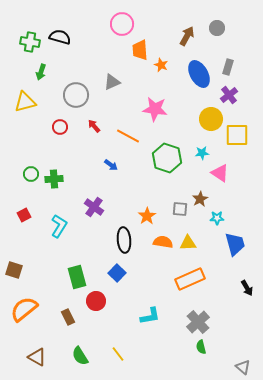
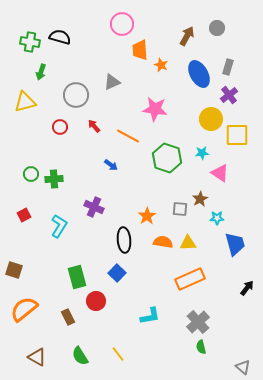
purple cross at (94, 207): rotated 12 degrees counterclockwise
black arrow at (247, 288): rotated 112 degrees counterclockwise
